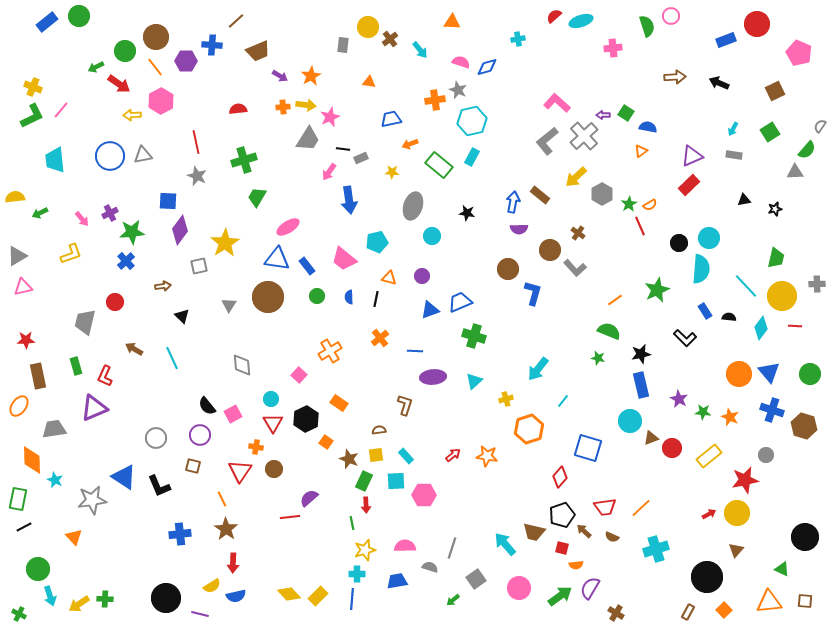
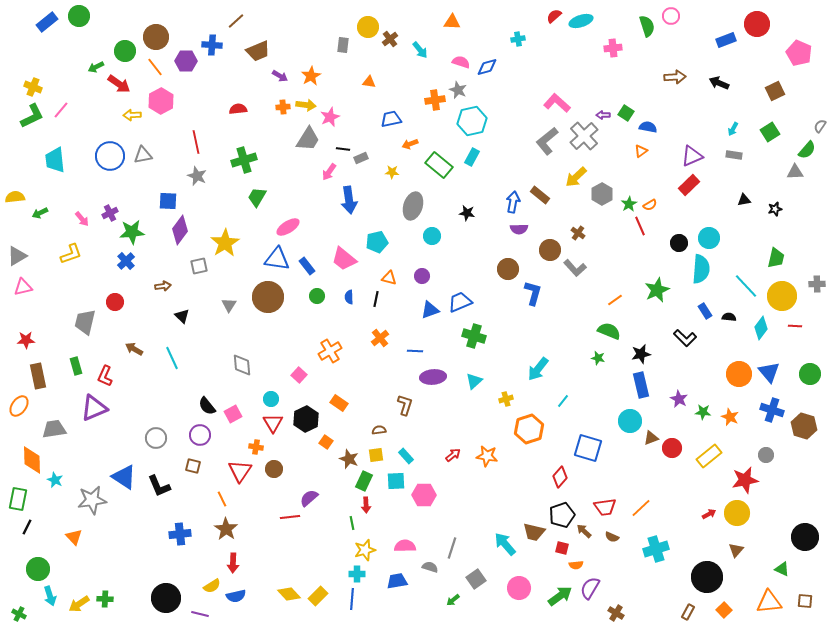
black line at (24, 527): moved 3 px right; rotated 35 degrees counterclockwise
